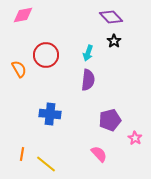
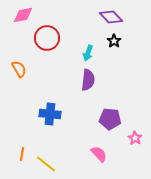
red circle: moved 1 px right, 17 px up
purple pentagon: moved 1 px up; rotated 20 degrees clockwise
